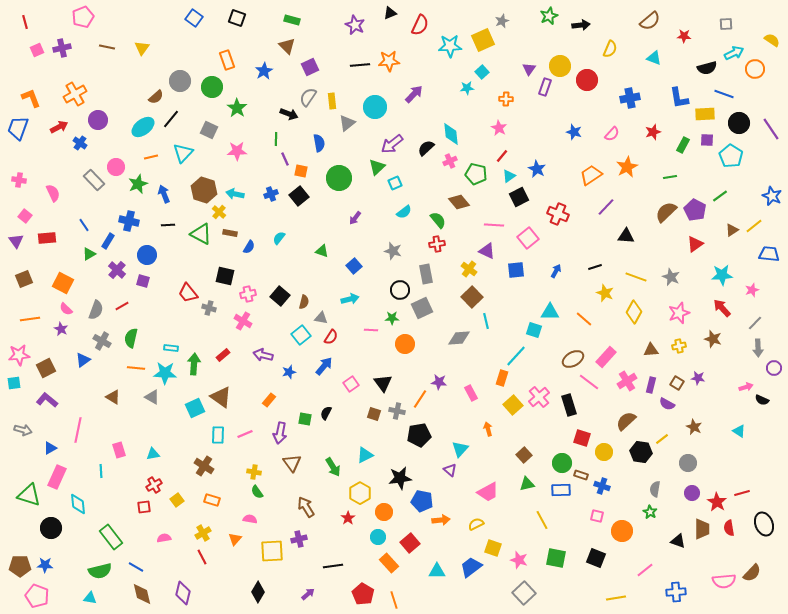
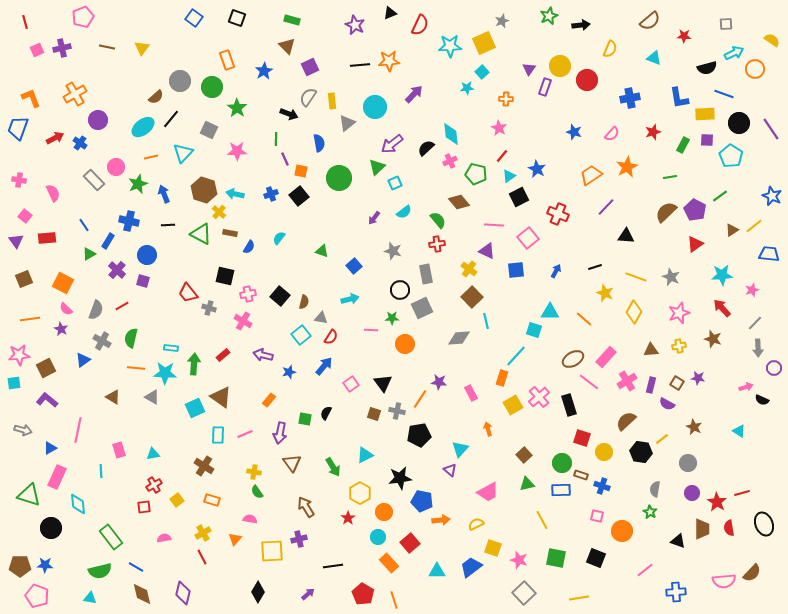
yellow square at (483, 40): moved 1 px right, 3 px down
red arrow at (59, 127): moved 4 px left, 11 px down
purple arrow at (355, 218): moved 19 px right
yellow square at (513, 405): rotated 12 degrees clockwise
yellow line at (616, 598): moved 37 px left
